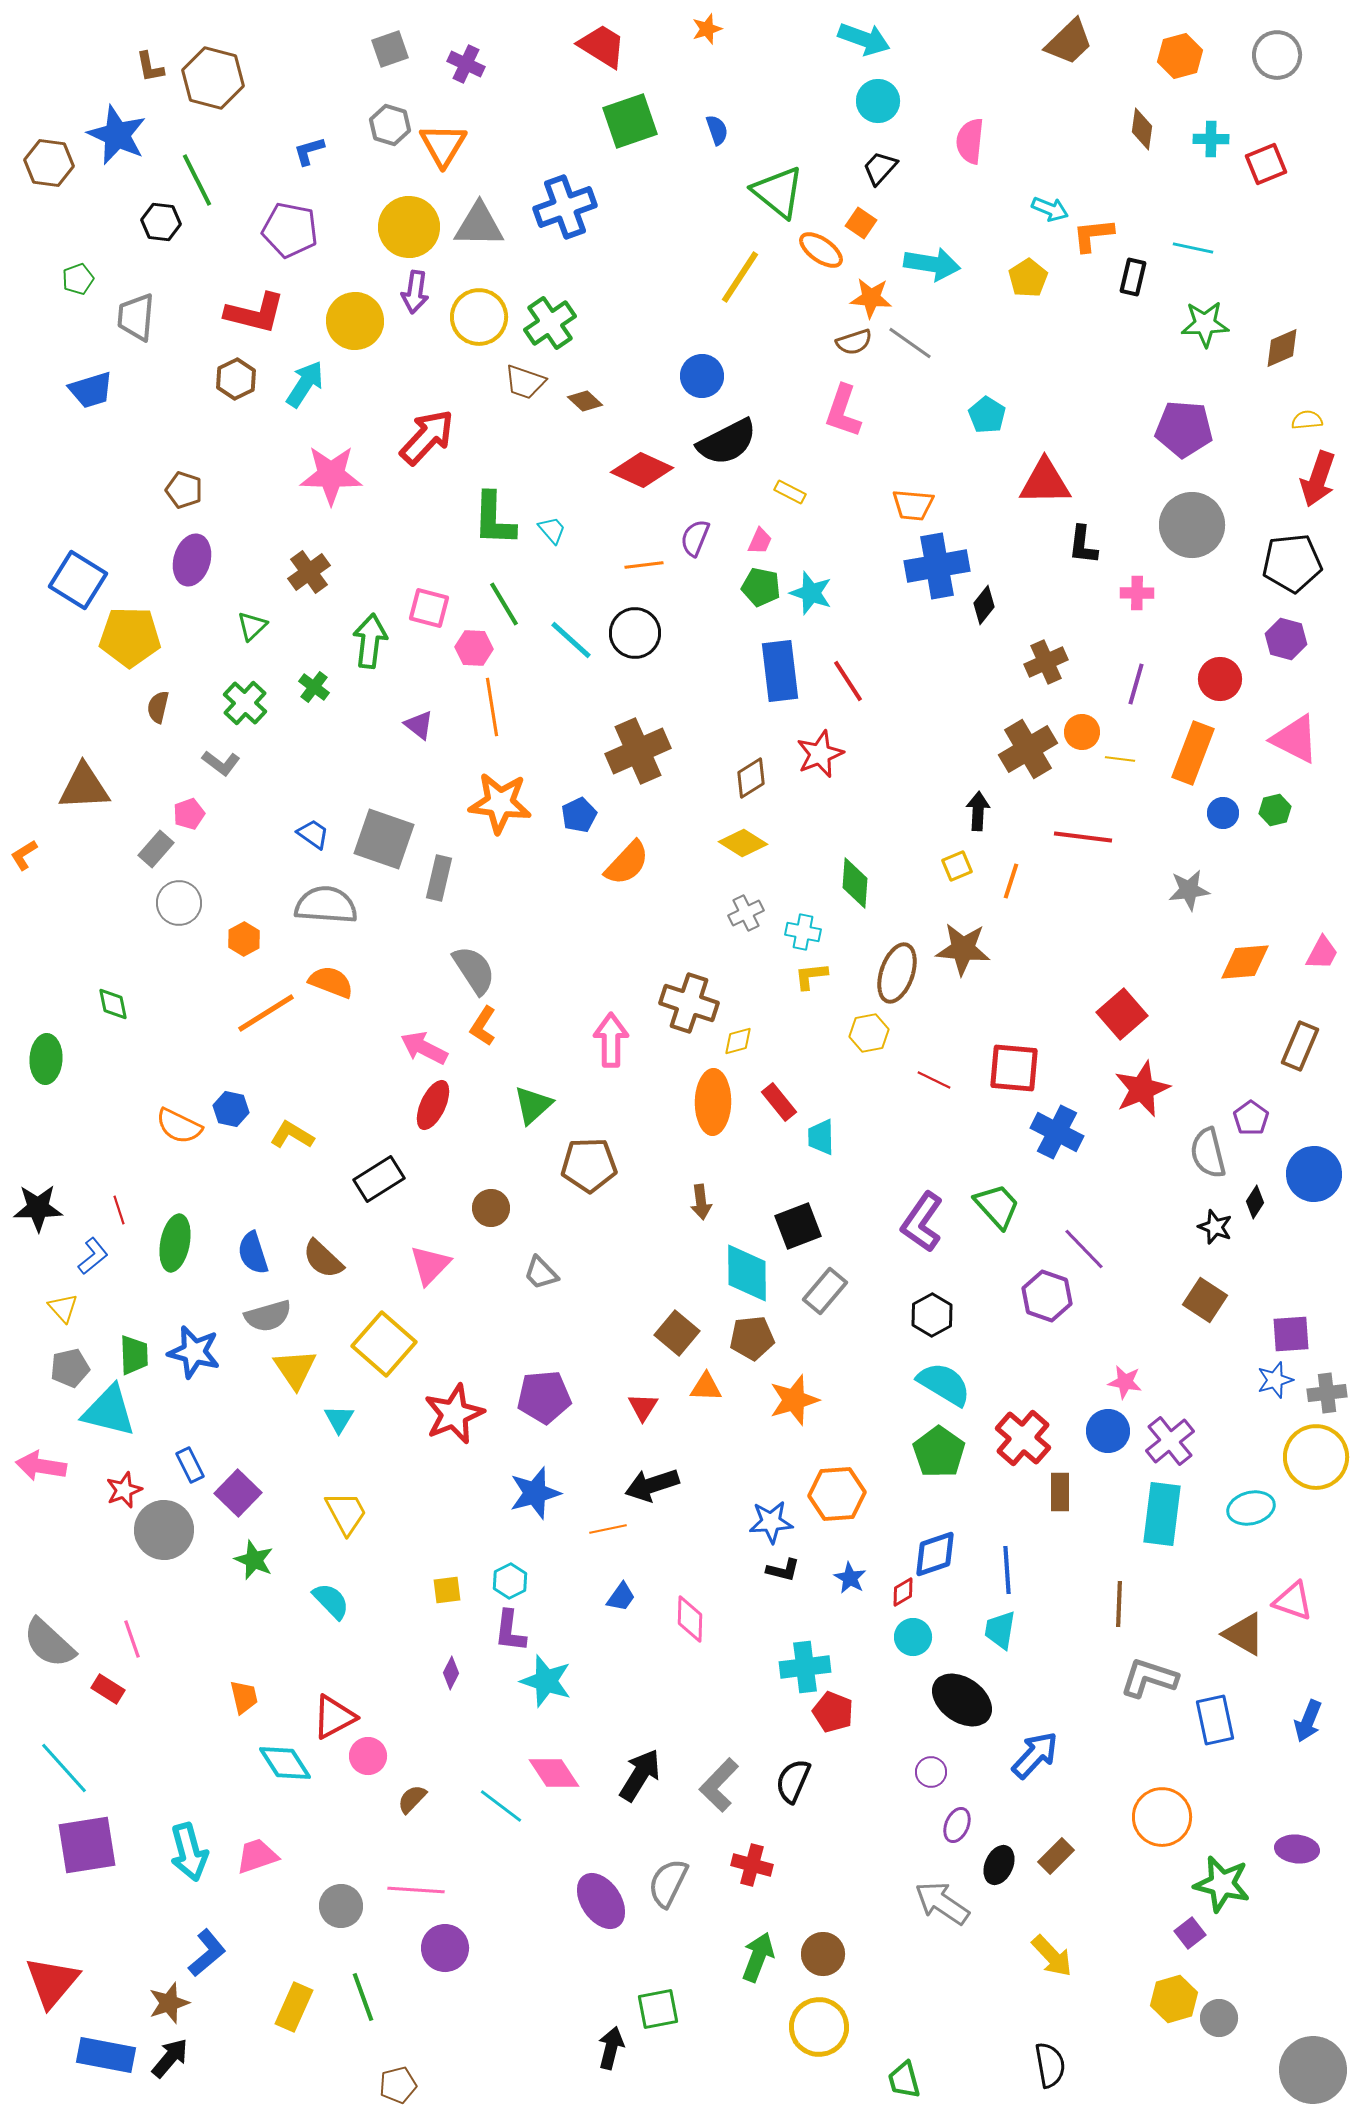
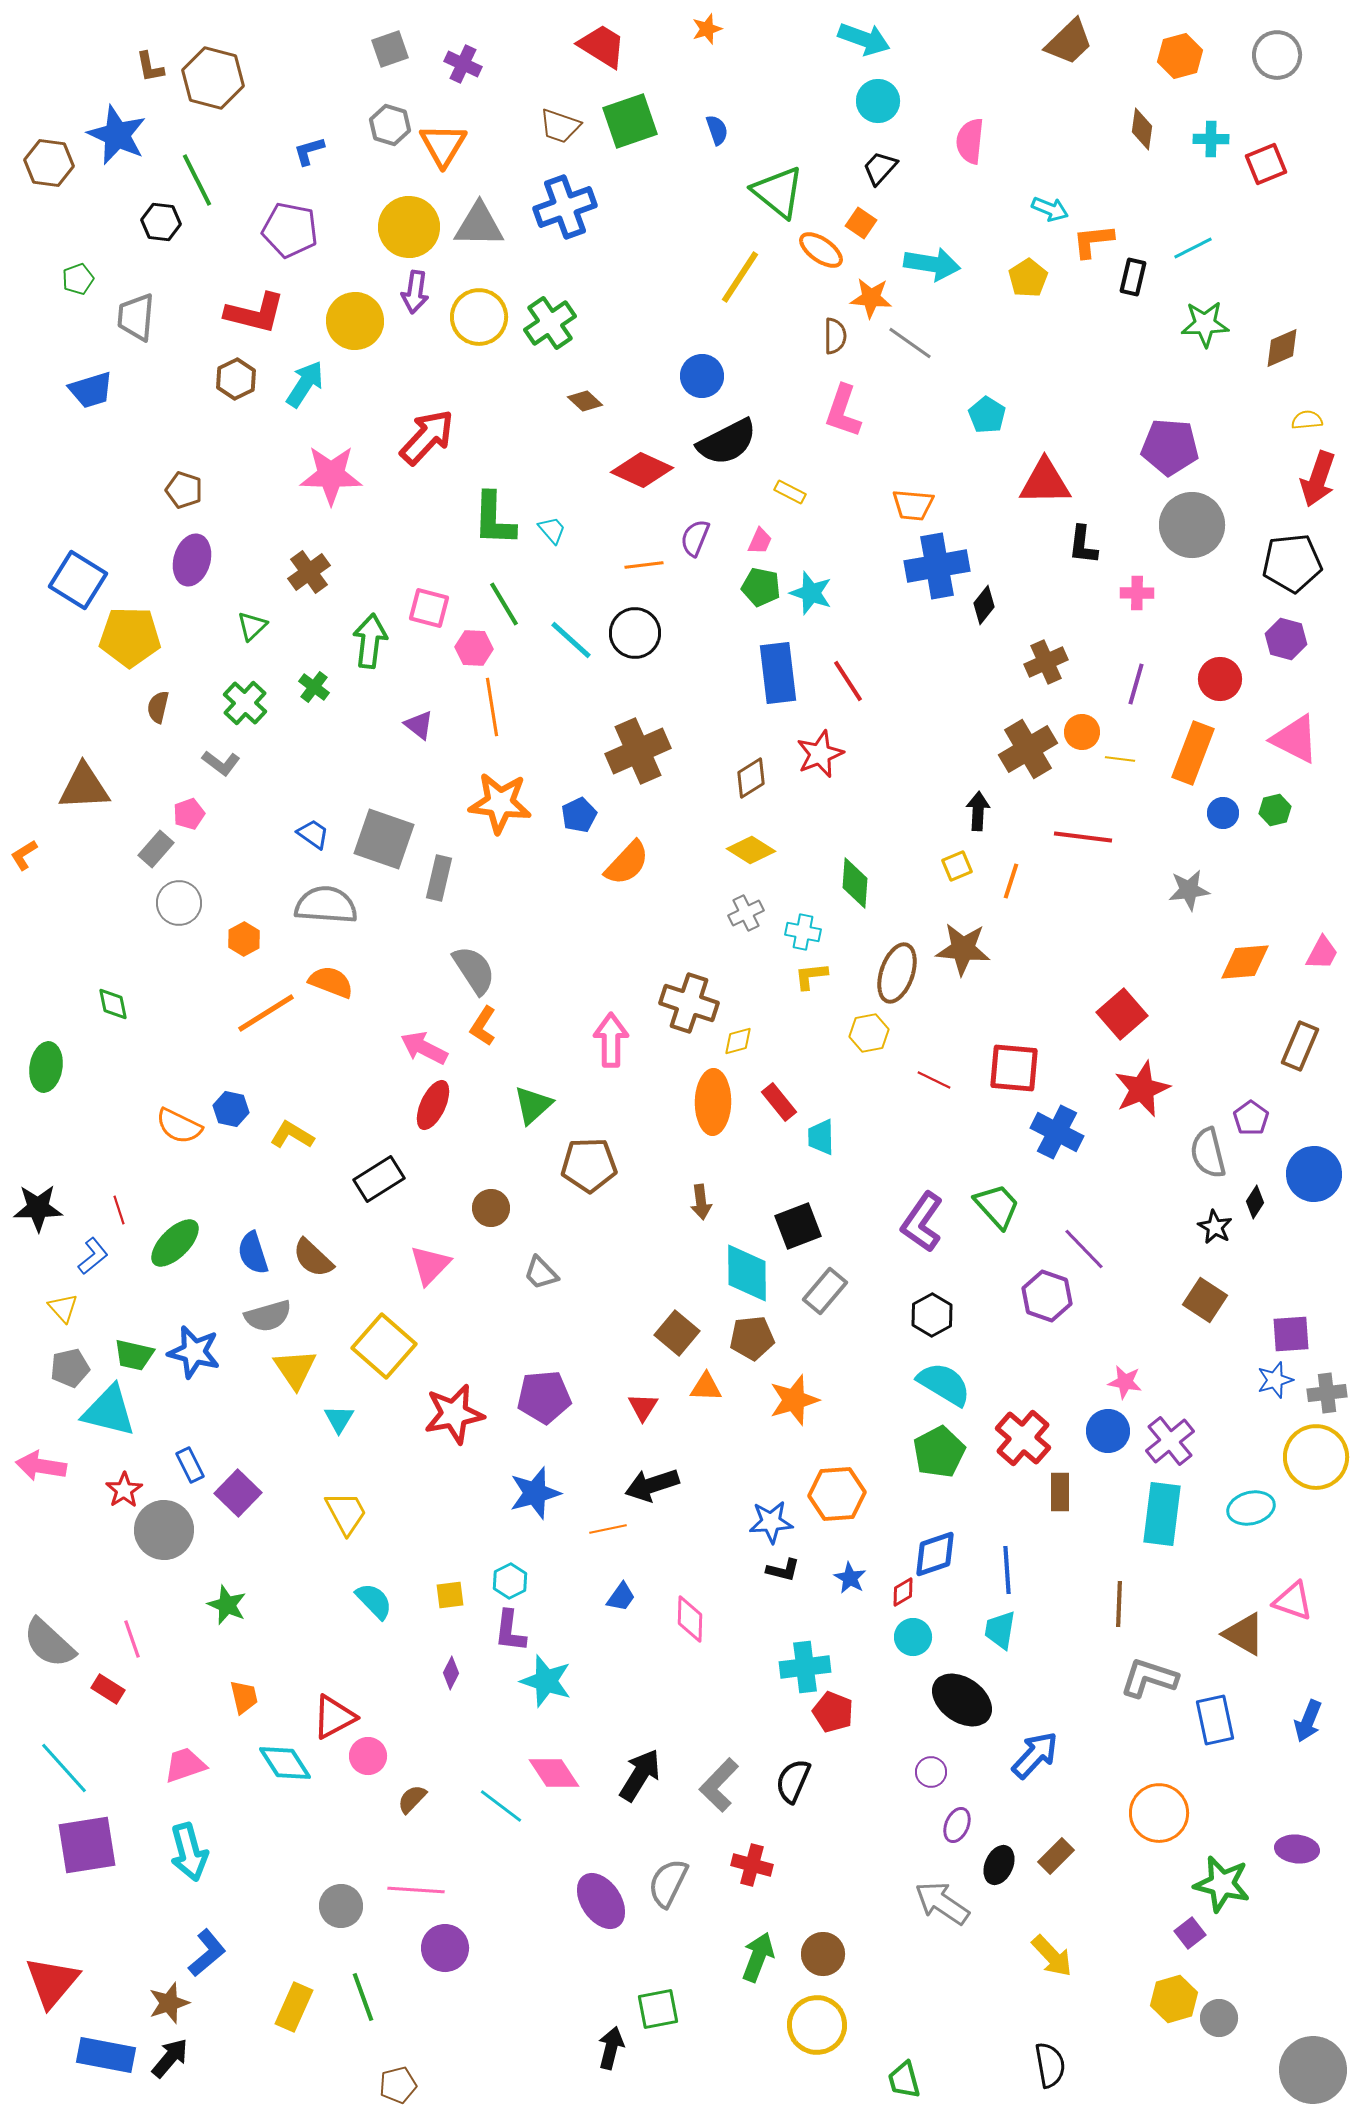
purple cross at (466, 64): moved 3 px left
orange L-shape at (1093, 235): moved 6 px down
cyan line at (1193, 248): rotated 39 degrees counterclockwise
brown semicircle at (854, 342): moved 19 px left, 6 px up; rotated 72 degrees counterclockwise
brown trapezoid at (525, 382): moved 35 px right, 256 px up
purple pentagon at (1184, 429): moved 14 px left, 18 px down
blue rectangle at (780, 671): moved 2 px left, 2 px down
yellow diamond at (743, 843): moved 8 px right, 7 px down
green ellipse at (46, 1059): moved 8 px down; rotated 6 degrees clockwise
black star at (1215, 1227): rotated 8 degrees clockwise
green ellipse at (175, 1243): rotated 34 degrees clockwise
brown semicircle at (323, 1259): moved 10 px left, 1 px up
yellow square at (384, 1344): moved 2 px down
green trapezoid at (134, 1355): rotated 105 degrees clockwise
red star at (454, 1414): rotated 12 degrees clockwise
green pentagon at (939, 1452): rotated 9 degrees clockwise
red star at (124, 1490): rotated 12 degrees counterclockwise
green star at (254, 1560): moved 27 px left, 45 px down
yellow square at (447, 1590): moved 3 px right, 5 px down
cyan semicircle at (331, 1601): moved 43 px right
orange circle at (1162, 1817): moved 3 px left, 4 px up
pink trapezoid at (257, 1856): moved 72 px left, 91 px up
yellow circle at (819, 2027): moved 2 px left, 2 px up
